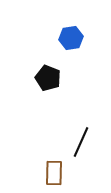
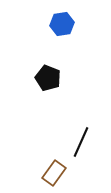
blue hexagon: moved 9 px left, 14 px up
brown rectangle: rotated 35 degrees clockwise
